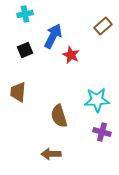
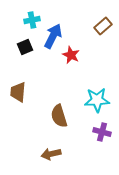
cyan cross: moved 7 px right, 6 px down
black square: moved 3 px up
brown arrow: rotated 12 degrees counterclockwise
